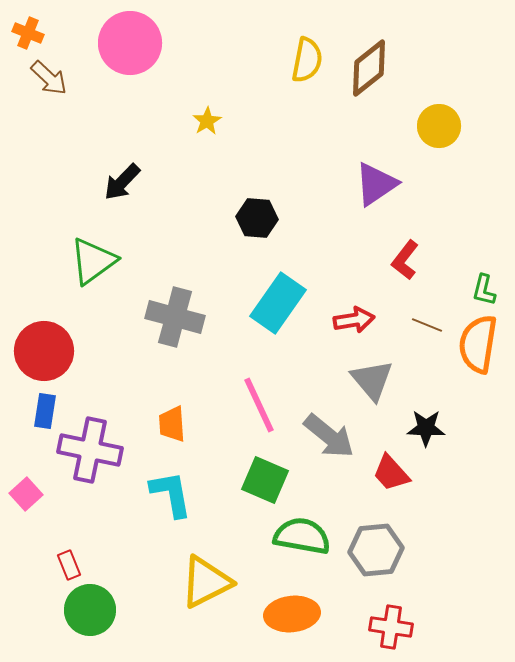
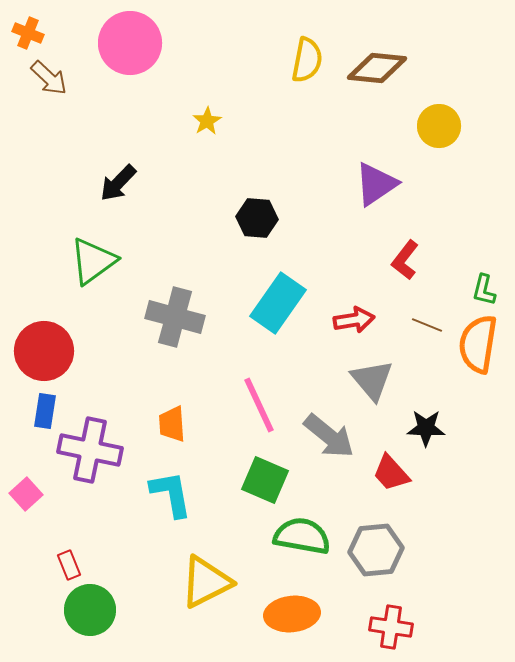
brown diamond: moved 8 px right; rotated 44 degrees clockwise
black arrow: moved 4 px left, 1 px down
